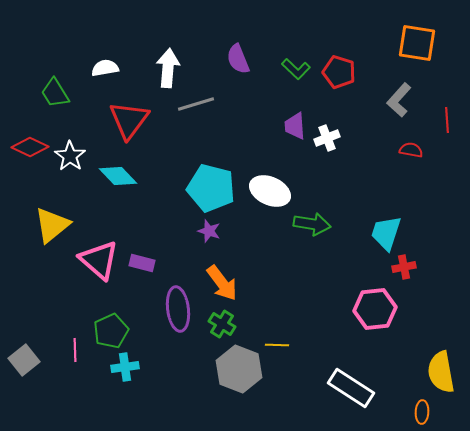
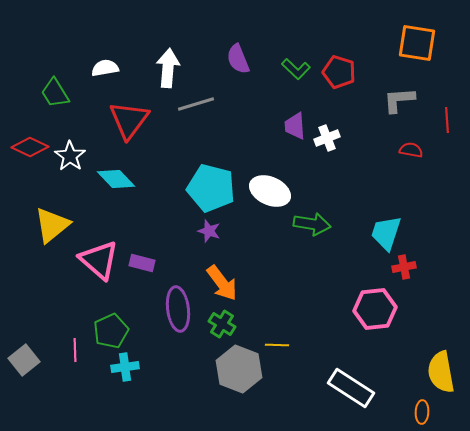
gray L-shape: rotated 44 degrees clockwise
cyan diamond: moved 2 px left, 3 px down
